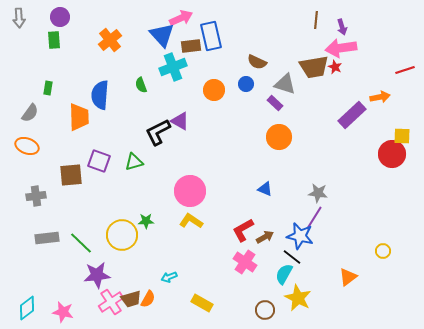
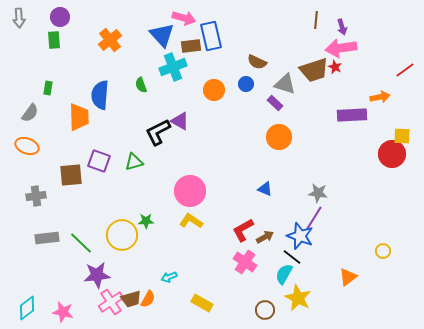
pink arrow at (181, 18): moved 3 px right; rotated 40 degrees clockwise
brown trapezoid at (314, 67): moved 3 px down; rotated 8 degrees counterclockwise
red line at (405, 70): rotated 18 degrees counterclockwise
purple rectangle at (352, 115): rotated 40 degrees clockwise
blue star at (300, 236): rotated 8 degrees clockwise
